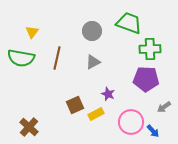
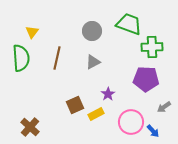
green trapezoid: moved 1 px down
green cross: moved 2 px right, 2 px up
green semicircle: rotated 104 degrees counterclockwise
purple star: rotated 16 degrees clockwise
brown cross: moved 1 px right
